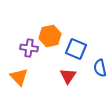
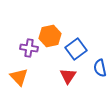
blue square: rotated 30 degrees clockwise
